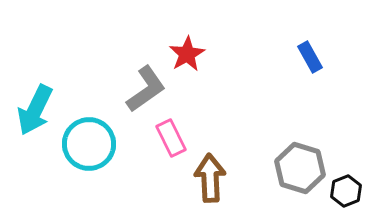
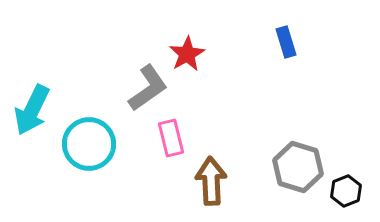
blue rectangle: moved 24 px left, 15 px up; rotated 12 degrees clockwise
gray L-shape: moved 2 px right, 1 px up
cyan arrow: moved 3 px left
pink rectangle: rotated 12 degrees clockwise
gray hexagon: moved 2 px left, 1 px up
brown arrow: moved 1 px right, 3 px down
